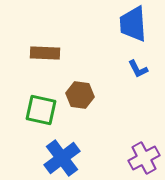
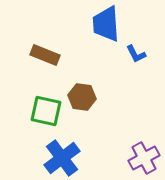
blue trapezoid: moved 27 px left
brown rectangle: moved 2 px down; rotated 20 degrees clockwise
blue L-shape: moved 2 px left, 15 px up
brown hexagon: moved 2 px right, 2 px down
green square: moved 5 px right, 1 px down
